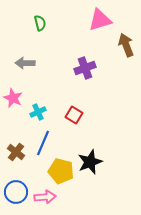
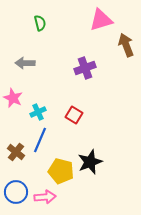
pink triangle: moved 1 px right
blue line: moved 3 px left, 3 px up
